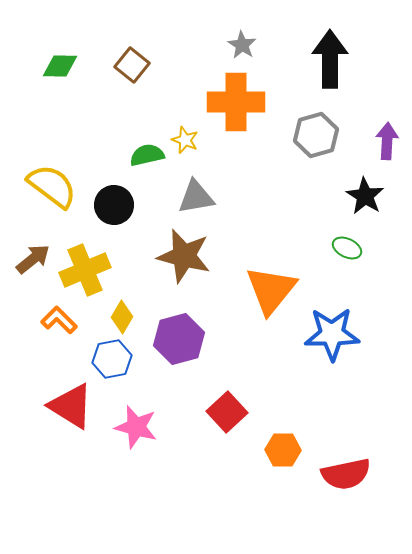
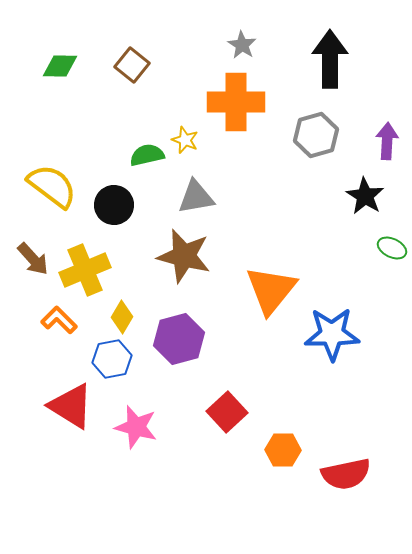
green ellipse: moved 45 px right
brown arrow: rotated 87 degrees clockwise
